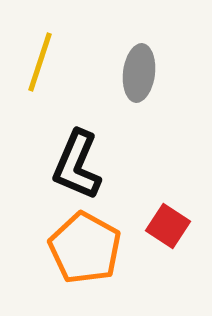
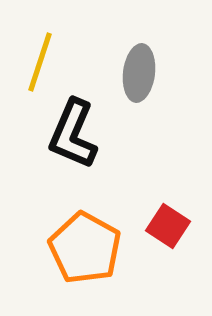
black L-shape: moved 4 px left, 31 px up
